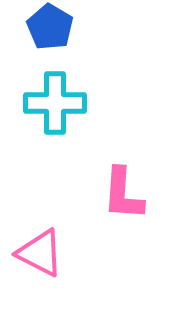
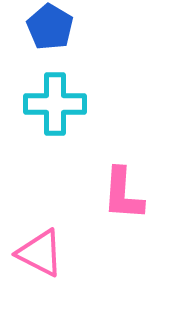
cyan cross: moved 1 px down
